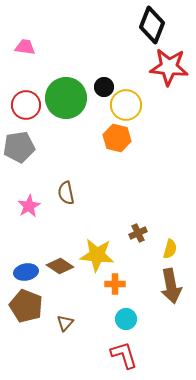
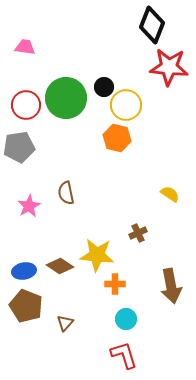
yellow semicircle: moved 55 px up; rotated 72 degrees counterclockwise
blue ellipse: moved 2 px left, 1 px up
